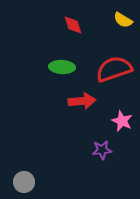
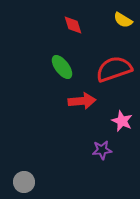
green ellipse: rotated 50 degrees clockwise
